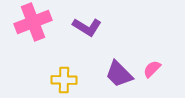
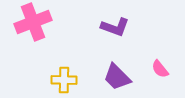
purple L-shape: moved 28 px right; rotated 12 degrees counterclockwise
pink semicircle: moved 8 px right; rotated 84 degrees counterclockwise
purple trapezoid: moved 2 px left, 3 px down
